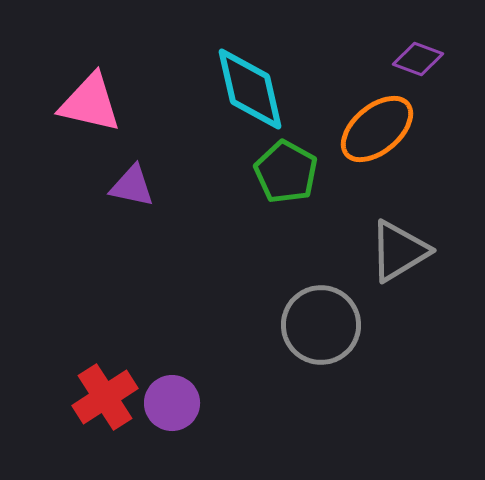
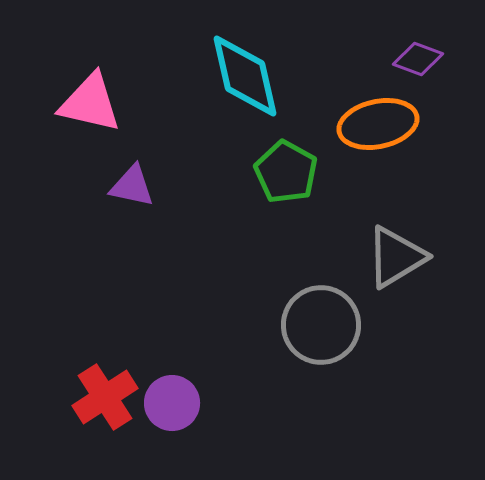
cyan diamond: moved 5 px left, 13 px up
orange ellipse: moved 1 px right, 5 px up; rotated 28 degrees clockwise
gray triangle: moved 3 px left, 6 px down
